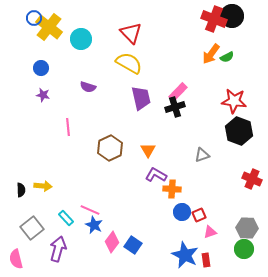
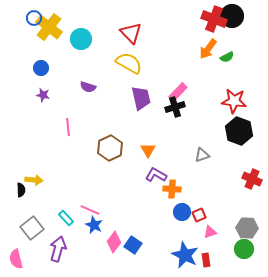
orange arrow at (211, 54): moved 3 px left, 5 px up
yellow arrow at (43, 186): moved 9 px left, 6 px up
pink diamond at (112, 242): moved 2 px right
